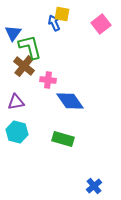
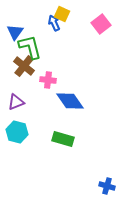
yellow square: rotated 14 degrees clockwise
blue triangle: moved 2 px right, 1 px up
purple triangle: rotated 12 degrees counterclockwise
blue cross: moved 13 px right; rotated 35 degrees counterclockwise
